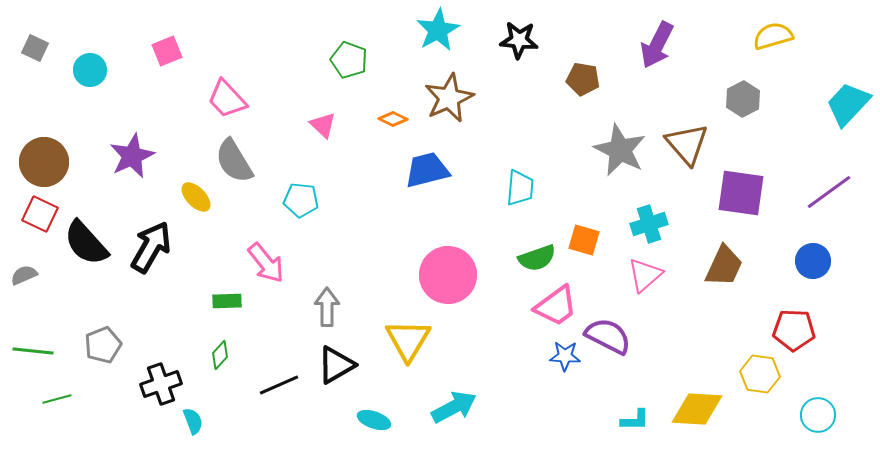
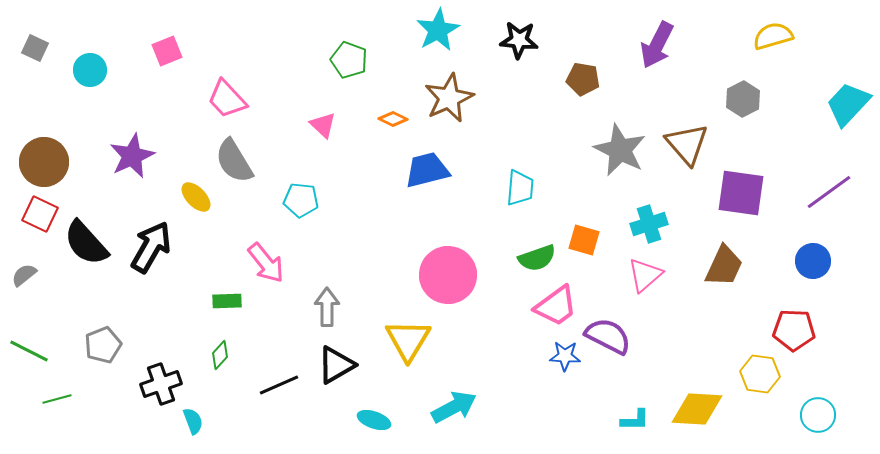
gray semicircle at (24, 275): rotated 16 degrees counterclockwise
green line at (33, 351): moved 4 px left; rotated 21 degrees clockwise
